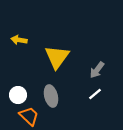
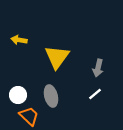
gray arrow: moved 1 px right, 2 px up; rotated 24 degrees counterclockwise
